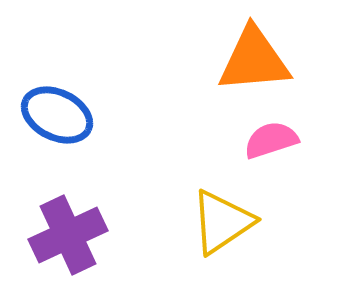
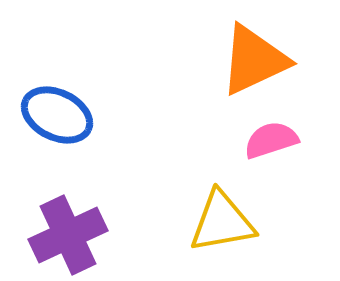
orange triangle: rotated 20 degrees counterclockwise
yellow triangle: rotated 24 degrees clockwise
